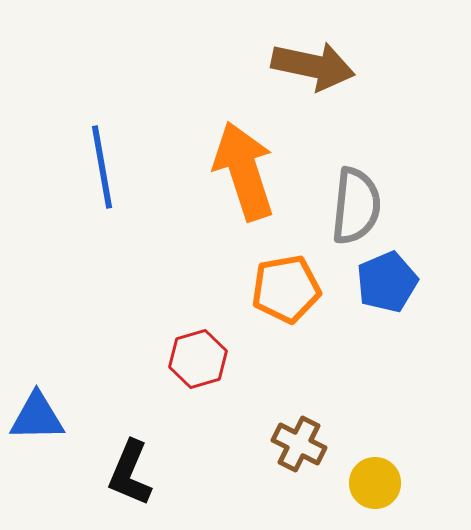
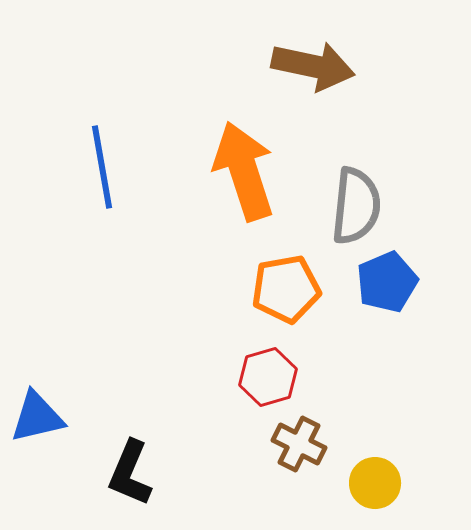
red hexagon: moved 70 px right, 18 px down
blue triangle: rotated 12 degrees counterclockwise
